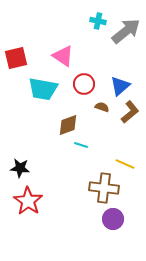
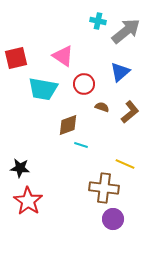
blue triangle: moved 14 px up
